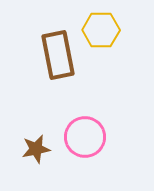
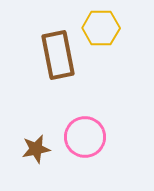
yellow hexagon: moved 2 px up
